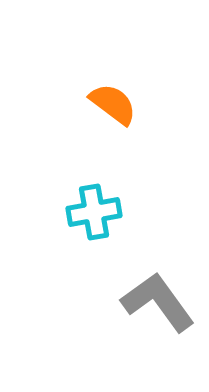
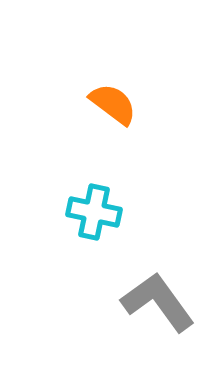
cyan cross: rotated 22 degrees clockwise
